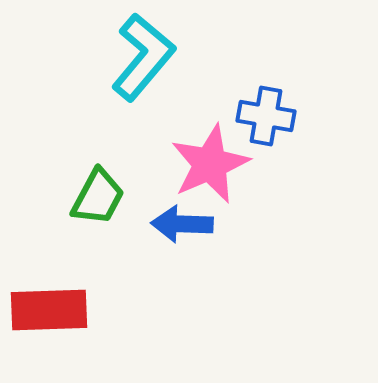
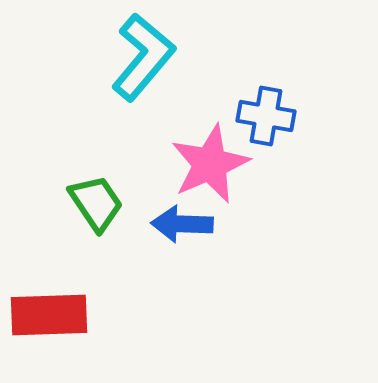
green trapezoid: moved 2 px left, 6 px down; rotated 62 degrees counterclockwise
red rectangle: moved 5 px down
